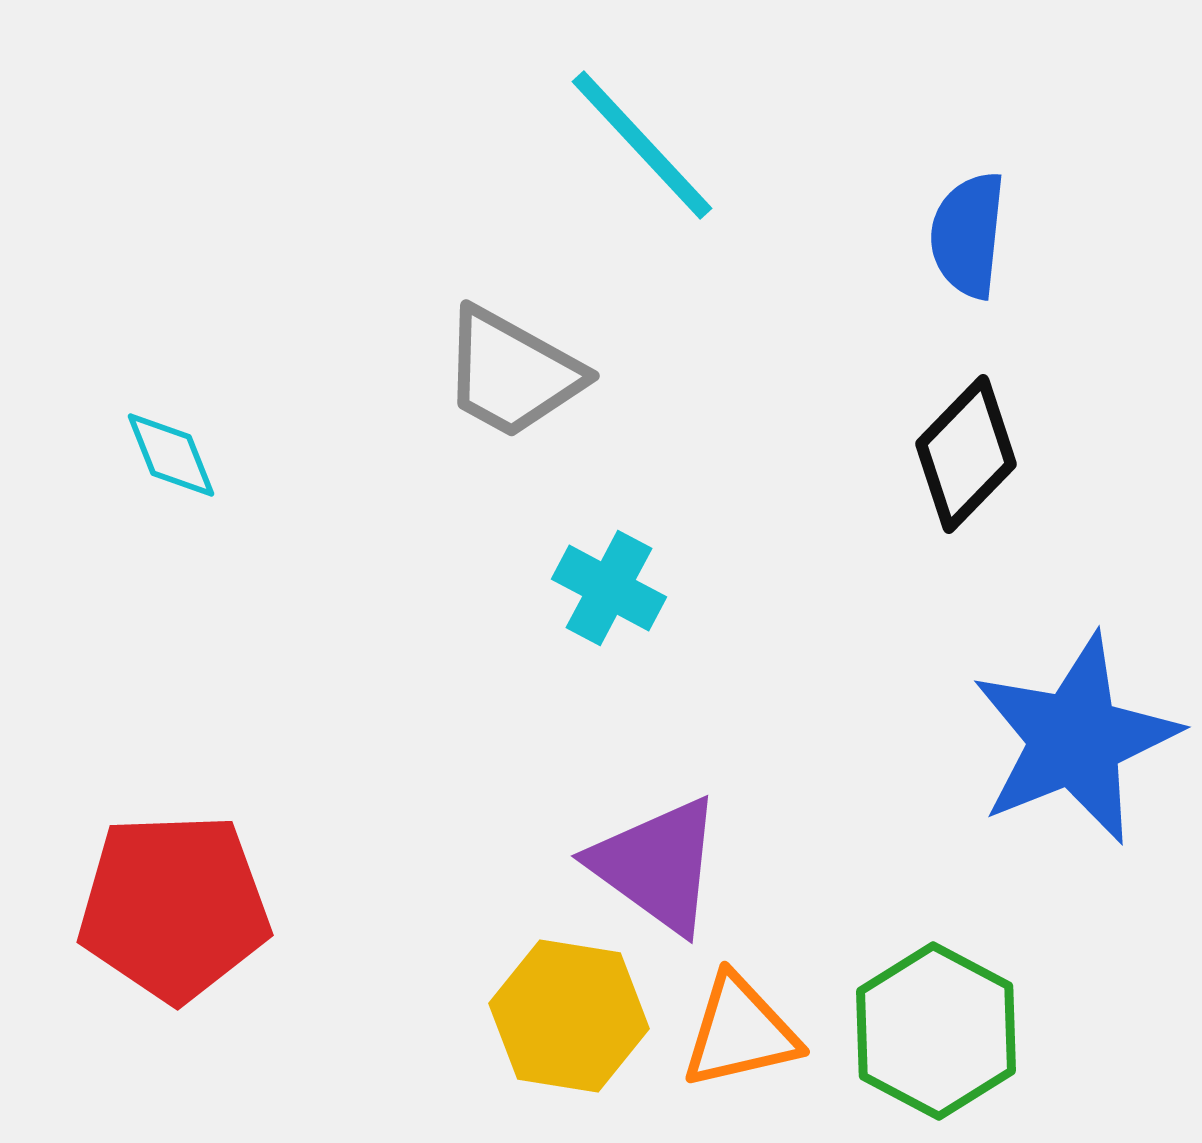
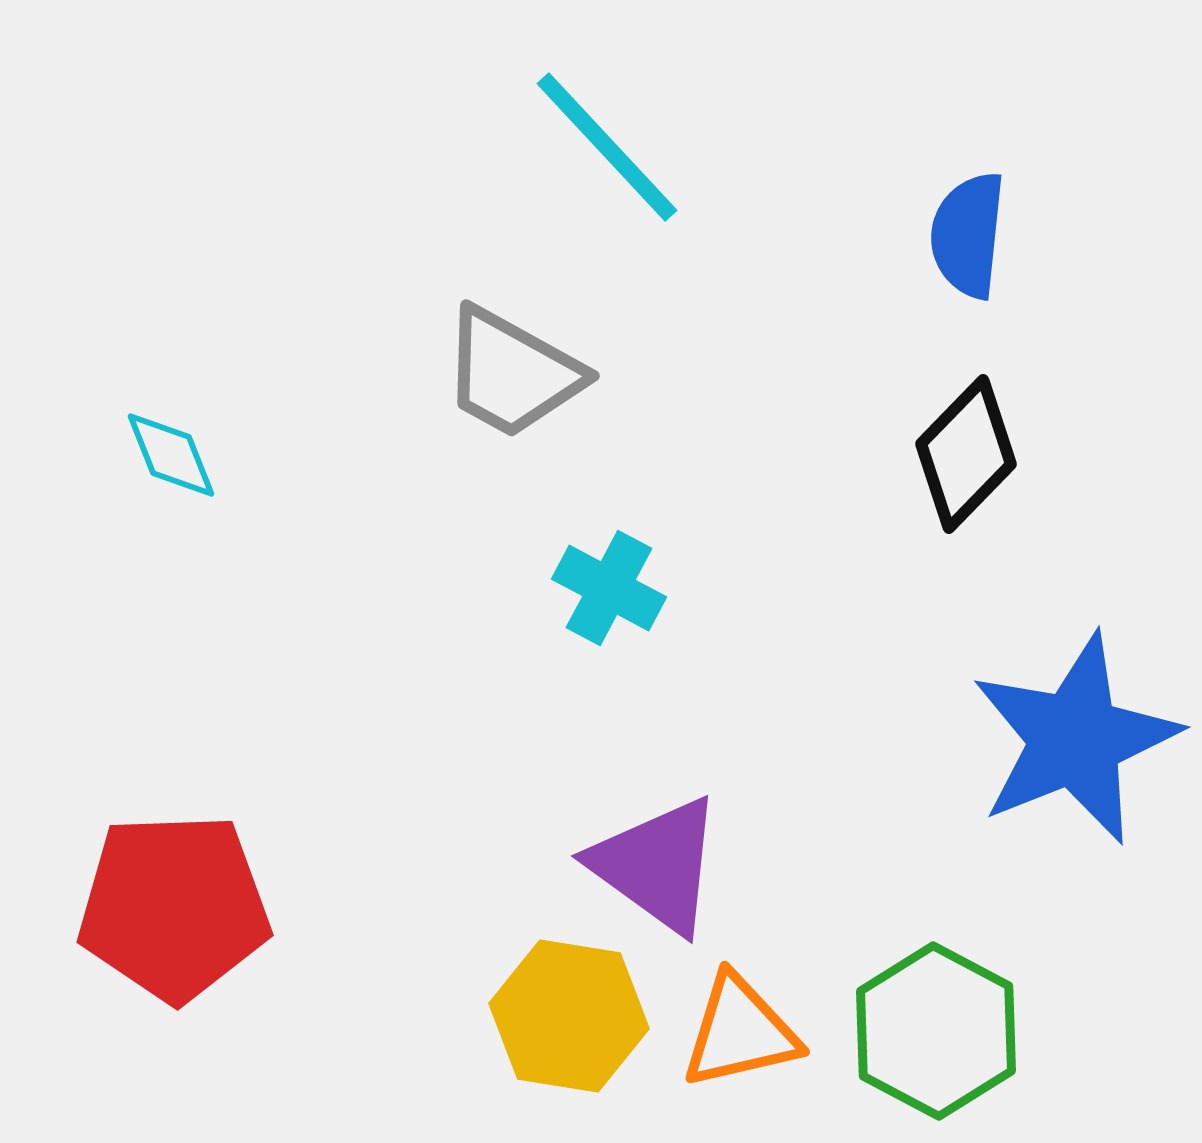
cyan line: moved 35 px left, 2 px down
